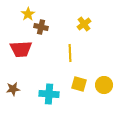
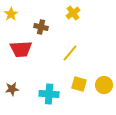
yellow star: moved 17 px left
yellow cross: moved 11 px left, 11 px up
yellow line: rotated 42 degrees clockwise
brown star: moved 1 px left
